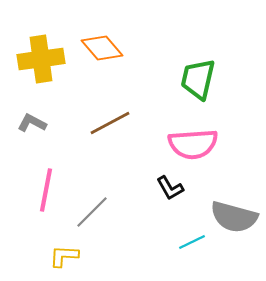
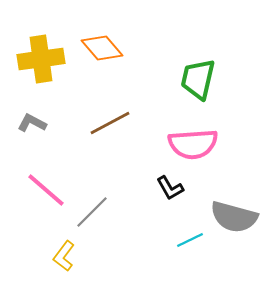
pink line: rotated 60 degrees counterclockwise
cyan line: moved 2 px left, 2 px up
yellow L-shape: rotated 56 degrees counterclockwise
